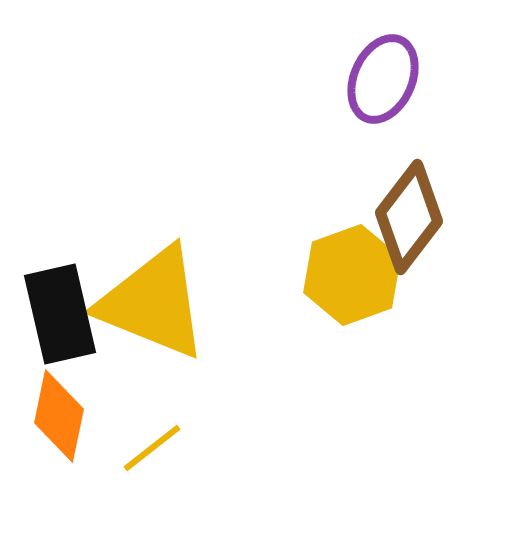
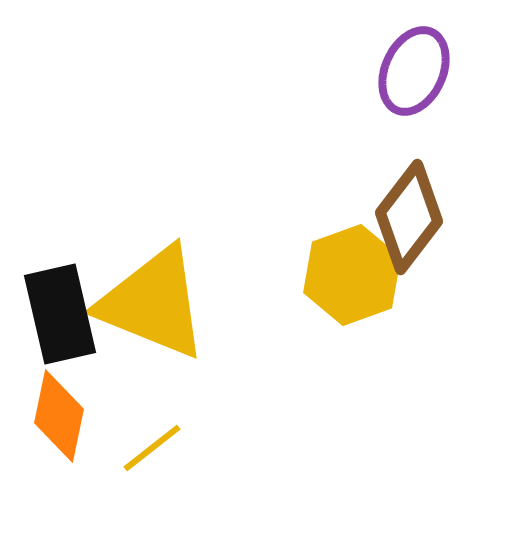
purple ellipse: moved 31 px right, 8 px up
